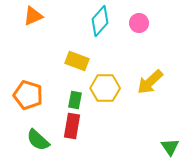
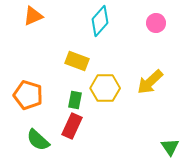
pink circle: moved 17 px right
red rectangle: rotated 15 degrees clockwise
